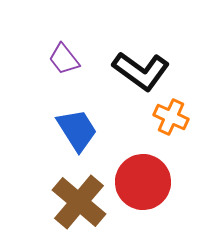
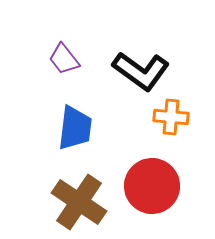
orange cross: rotated 20 degrees counterclockwise
blue trapezoid: moved 2 px left, 2 px up; rotated 39 degrees clockwise
red circle: moved 9 px right, 4 px down
brown cross: rotated 6 degrees counterclockwise
